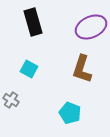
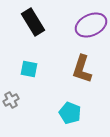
black rectangle: rotated 16 degrees counterclockwise
purple ellipse: moved 2 px up
cyan square: rotated 18 degrees counterclockwise
gray cross: rotated 28 degrees clockwise
